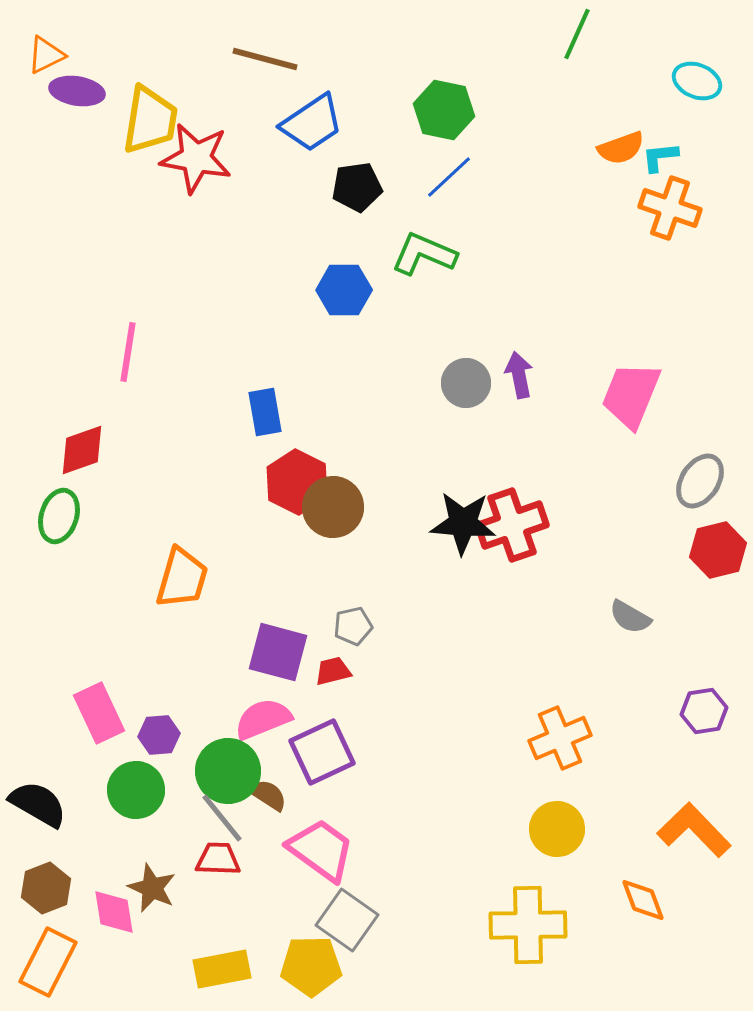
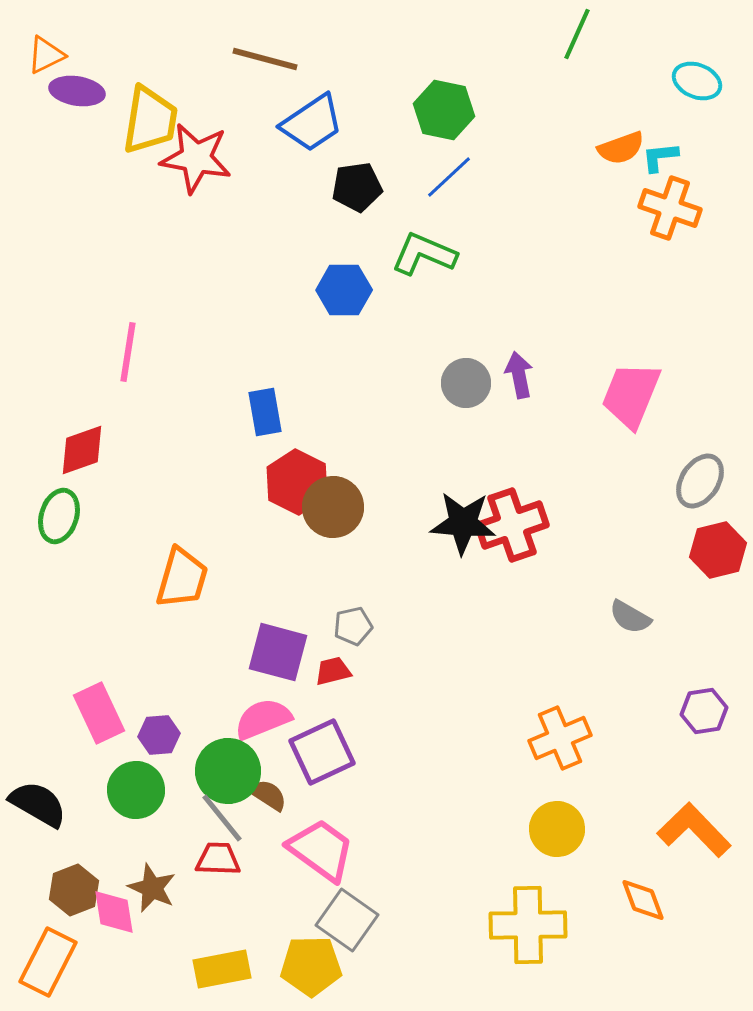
brown hexagon at (46, 888): moved 28 px right, 2 px down
